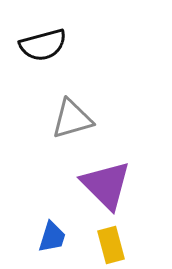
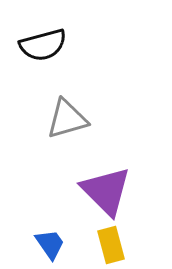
gray triangle: moved 5 px left
purple triangle: moved 6 px down
blue trapezoid: moved 2 px left, 7 px down; rotated 52 degrees counterclockwise
